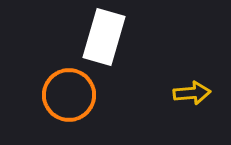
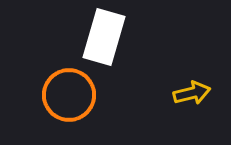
yellow arrow: rotated 9 degrees counterclockwise
